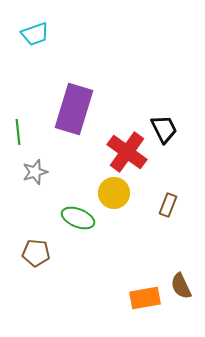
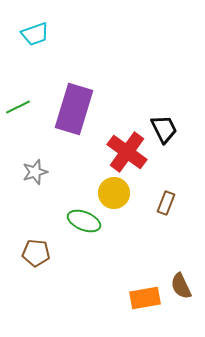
green line: moved 25 px up; rotated 70 degrees clockwise
brown rectangle: moved 2 px left, 2 px up
green ellipse: moved 6 px right, 3 px down
